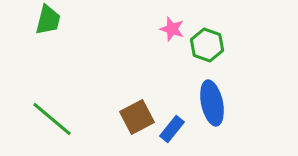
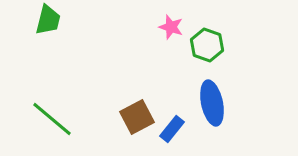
pink star: moved 1 px left, 2 px up
